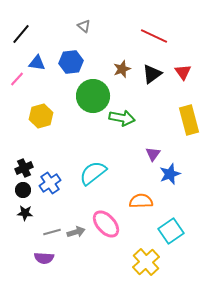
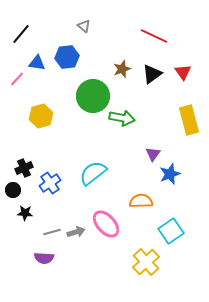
blue hexagon: moved 4 px left, 5 px up
black circle: moved 10 px left
